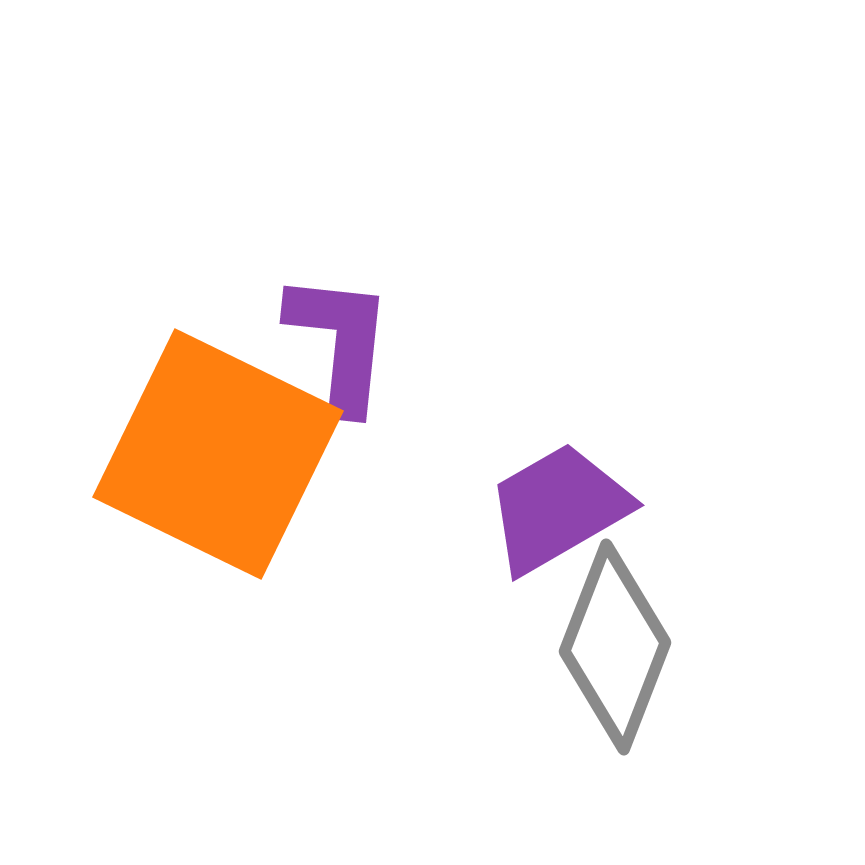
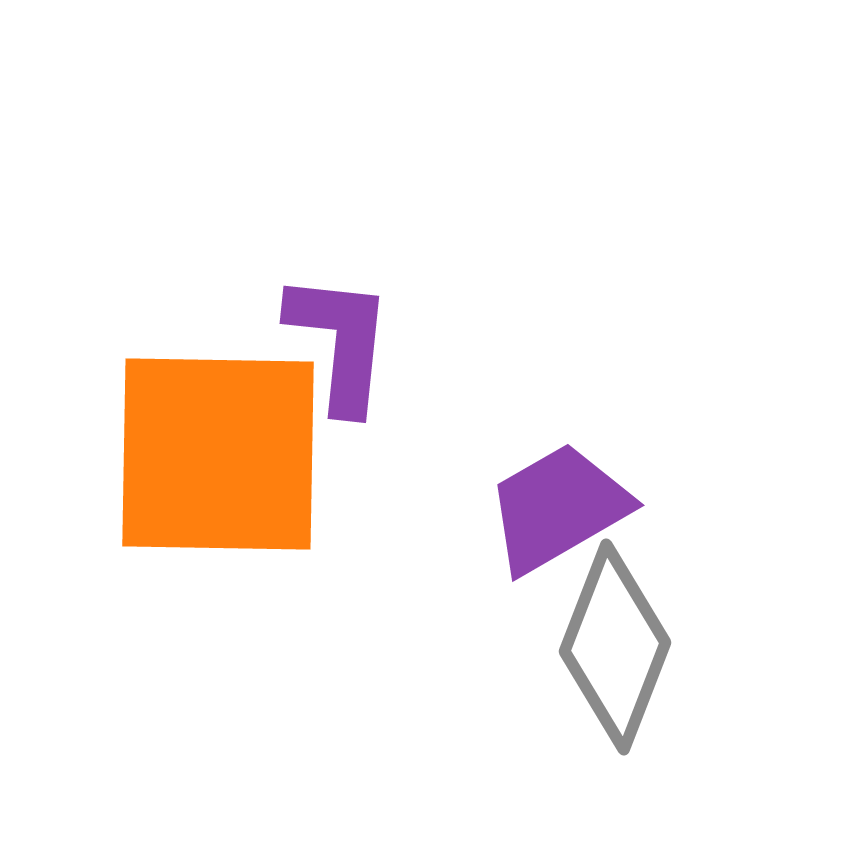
orange square: rotated 25 degrees counterclockwise
